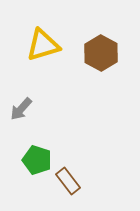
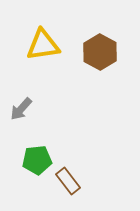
yellow triangle: rotated 9 degrees clockwise
brown hexagon: moved 1 px left, 1 px up
green pentagon: rotated 24 degrees counterclockwise
